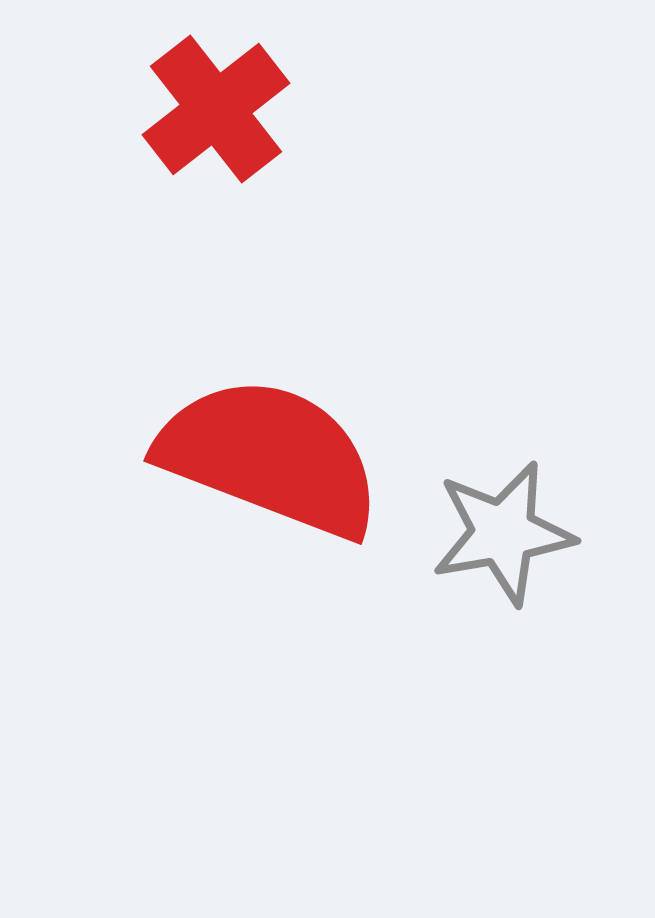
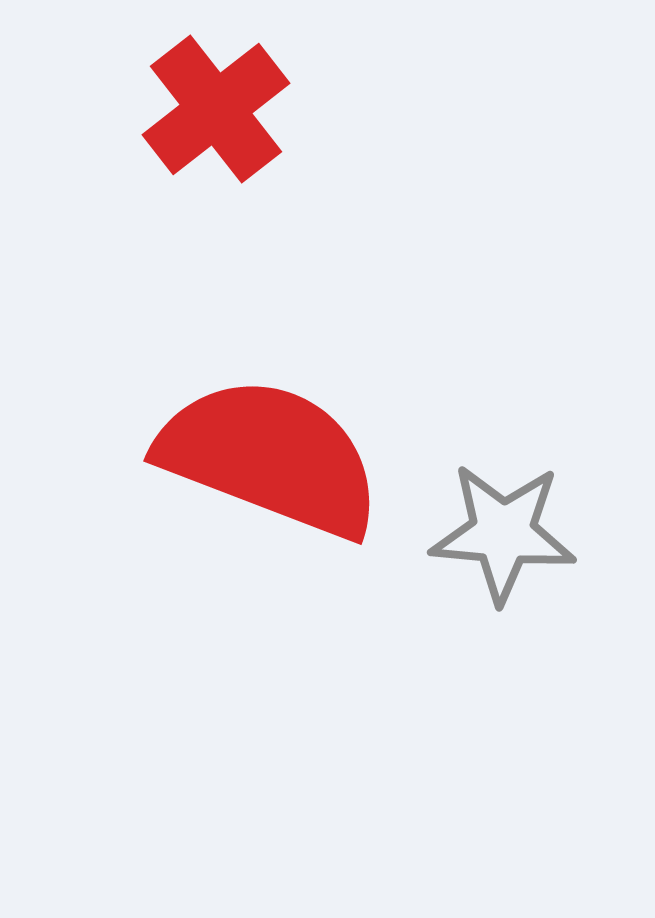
gray star: rotated 15 degrees clockwise
